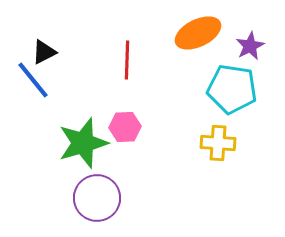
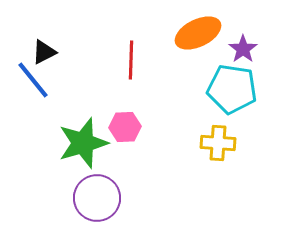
purple star: moved 7 px left, 3 px down; rotated 8 degrees counterclockwise
red line: moved 4 px right
